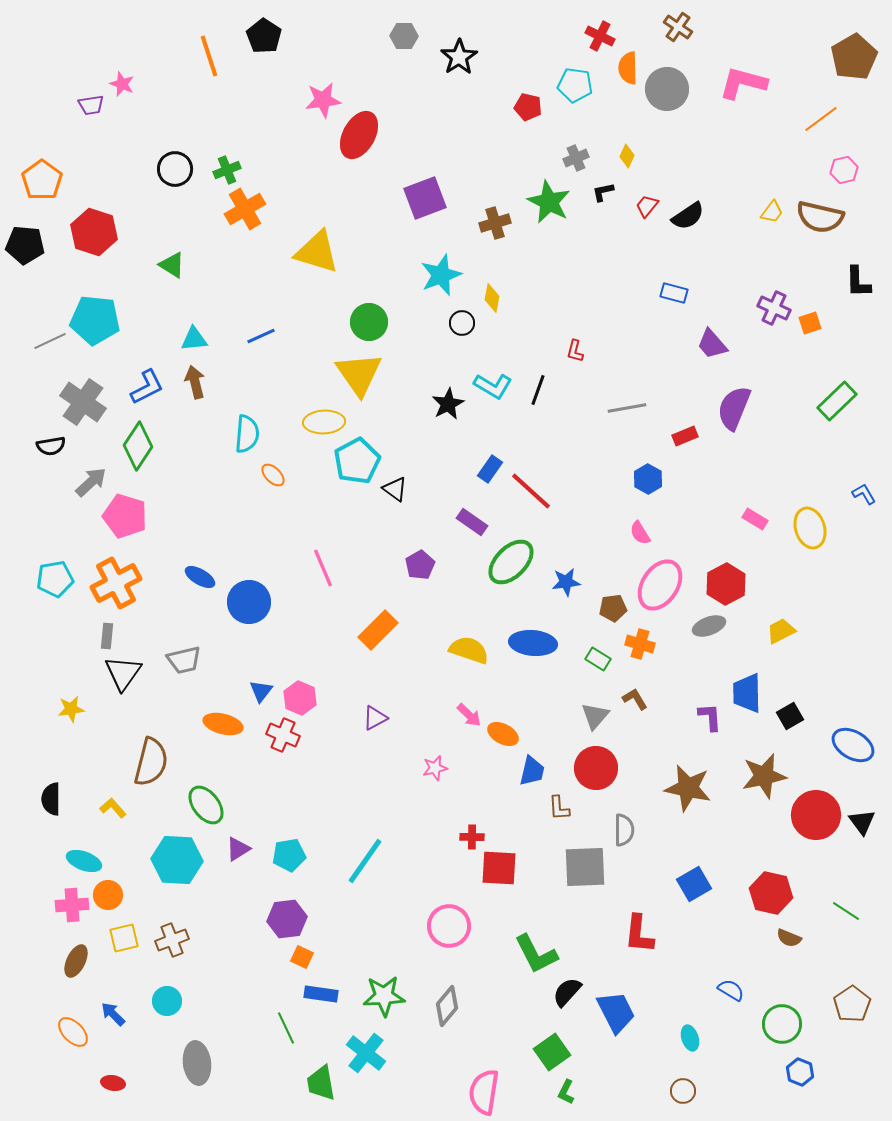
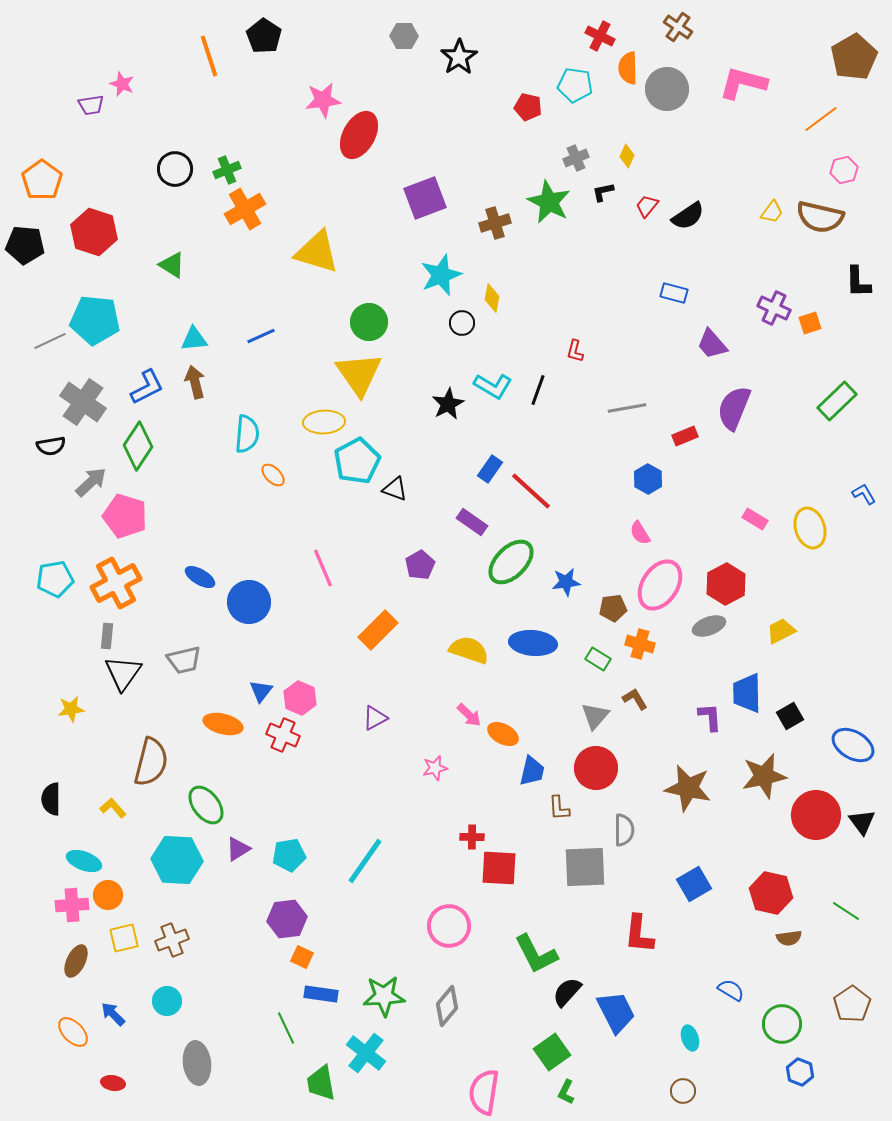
black triangle at (395, 489): rotated 16 degrees counterclockwise
brown semicircle at (789, 938): rotated 30 degrees counterclockwise
